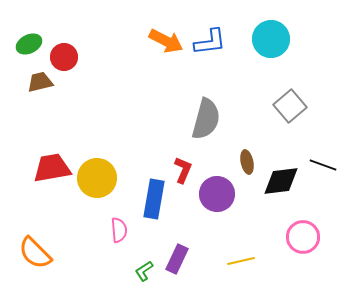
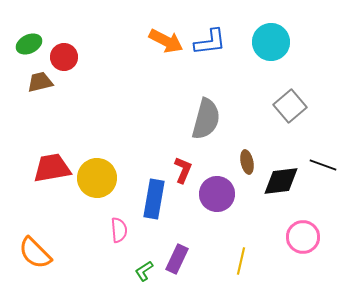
cyan circle: moved 3 px down
yellow line: rotated 64 degrees counterclockwise
